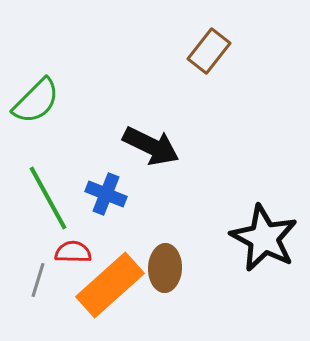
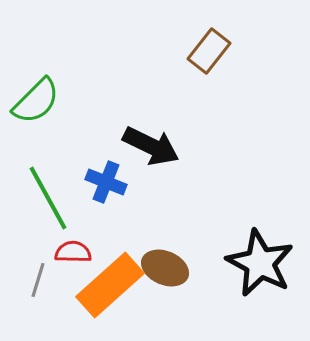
blue cross: moved 12 px up
black star: moved 4 px left, 25 px down
brown ellipse: rotated 69 degrees counterclockwise
